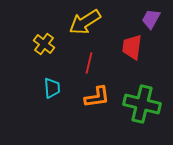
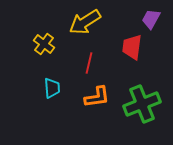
green cross: rotated 36 degrees counterclockwise
